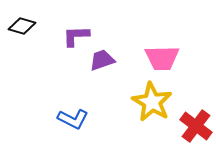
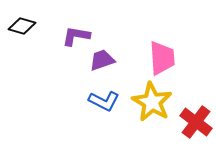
purple L-shape: rotated 12 degrees clockwise
pink trapezoid: rotated 93 degrees counterclockwise
blue L-shape: moved 31 px right, 18 px up
red cross: moved 4 px up
